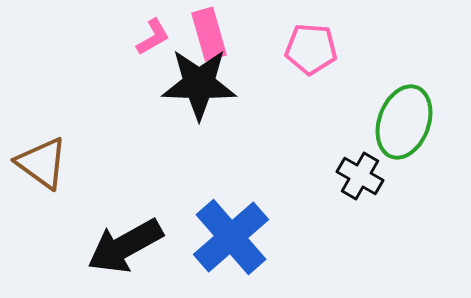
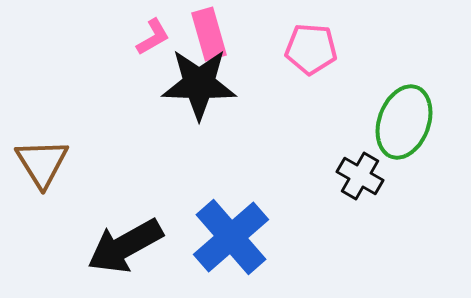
brown triangle: rotated 22 degrees clockwise
